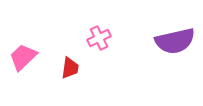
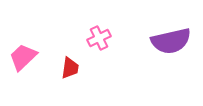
purple semicircle: moved 4 px left
